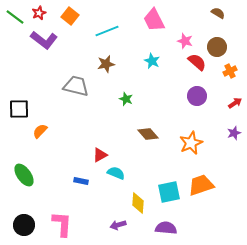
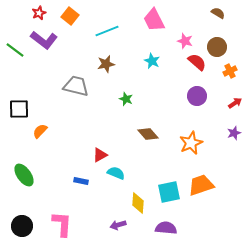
green line: moved 33 px down
black circle: moved 2 px left, 1 px down
